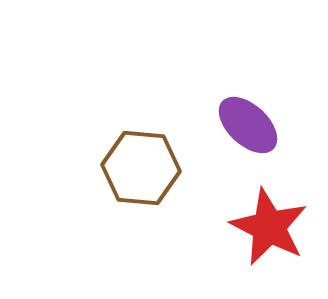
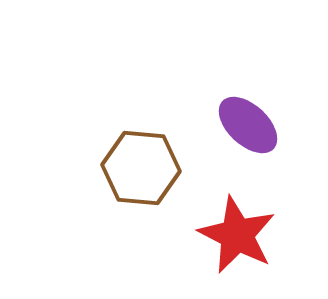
red star: moved 32 px left, 8 px down
